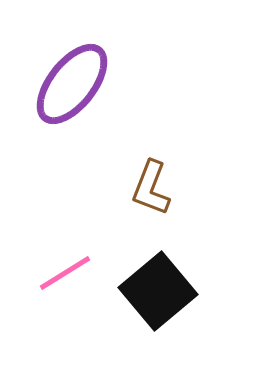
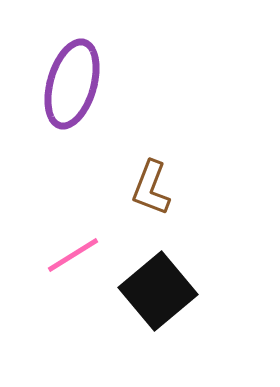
purple ellipse: rotated 22 degrees counterclockwise
pink line: moved 8 px right, 18 px up
